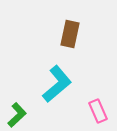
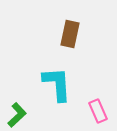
cyan L-shape: rotated 54 degrees counterclockwise
